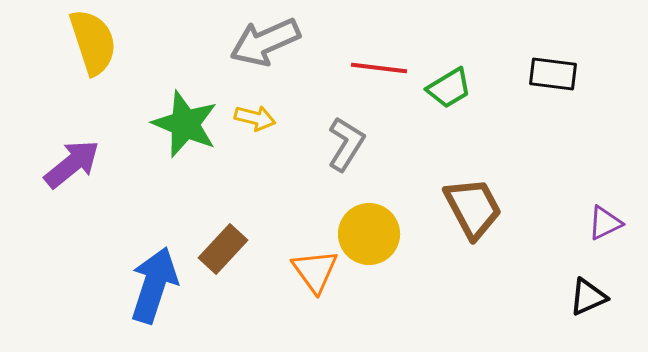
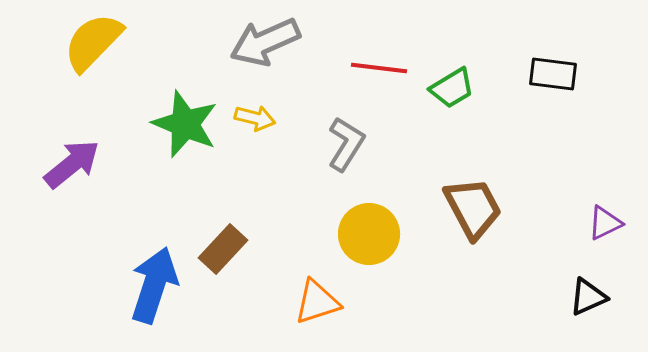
yellow semicircle: rotated 118 degrees counterclockwise
green trapezoid: moved 3 px right
orange triangle: moved 2 px right, 31 px down; rotated 48 degrees clockwise
